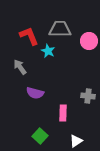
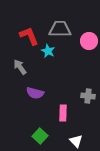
white triangle: rotated 40 degrees counterclockwise
